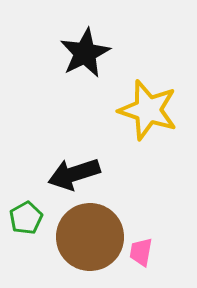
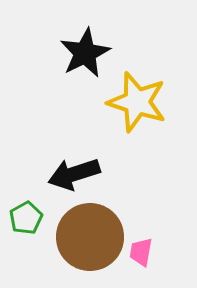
yellow star: moved 11 px left, 8 px up
